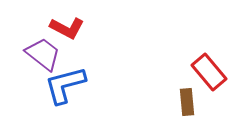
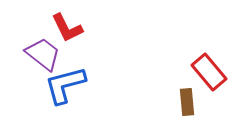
red L-shape: rotated 36 degrees clockwise
